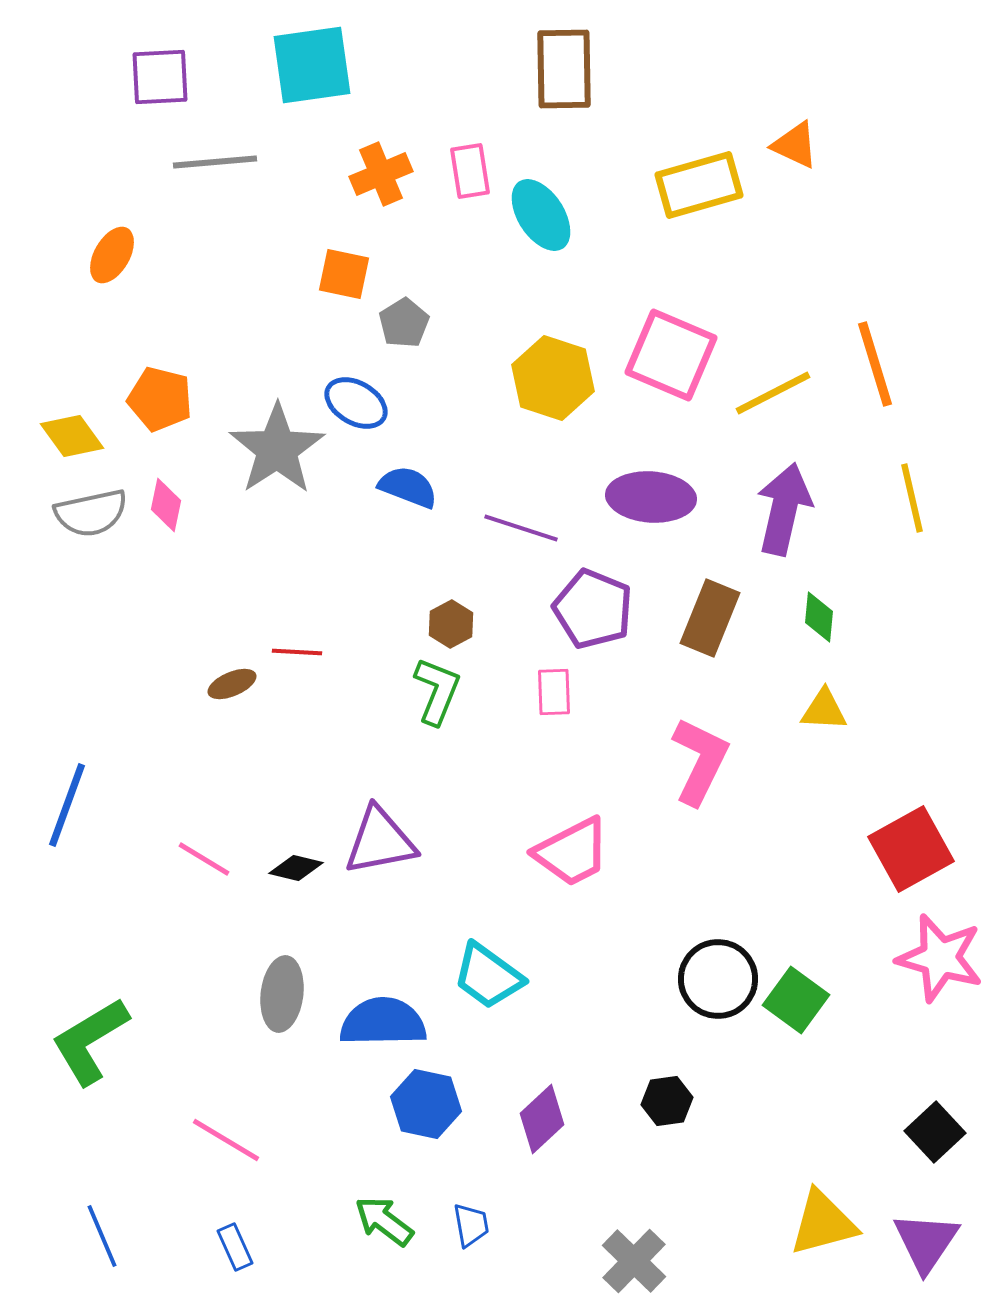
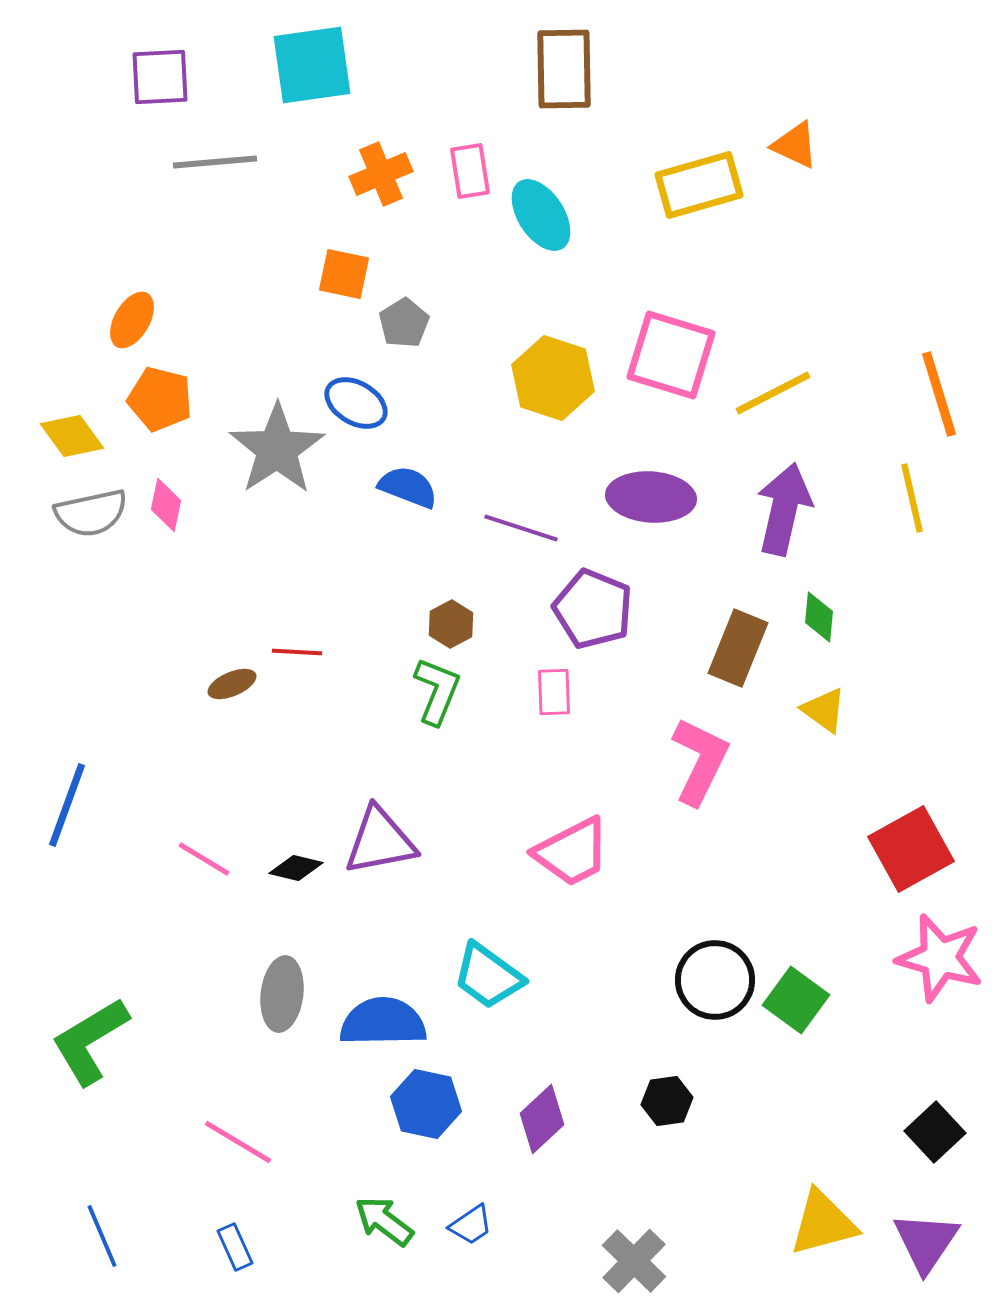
orange ellipse at (112, 255): moved 20 px right, 65 px down
pink square at (671, 355): rotated 6 degrees counterclockwise
orange line at (875, 364): moved 64 px right, 30 px down
brown rectangle at (710, 618): moved 28 px right, 30 px down
yellow triangle at (824, 710): rotated 33 degrees clockwise
black circle at (718, 979): moved 3 px left, 1 px down
pink line at (226, 1140): moved 12 px right, 2 px down
blue trapezoid at (471, 1225): rotated 66 degrees clockwise
